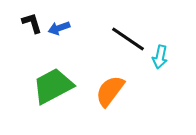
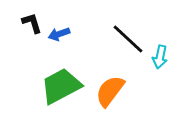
blue arrow: moved 6 px down
black line: rotated 9 degrees clockwise
green trapezoid: moved 8 px right
